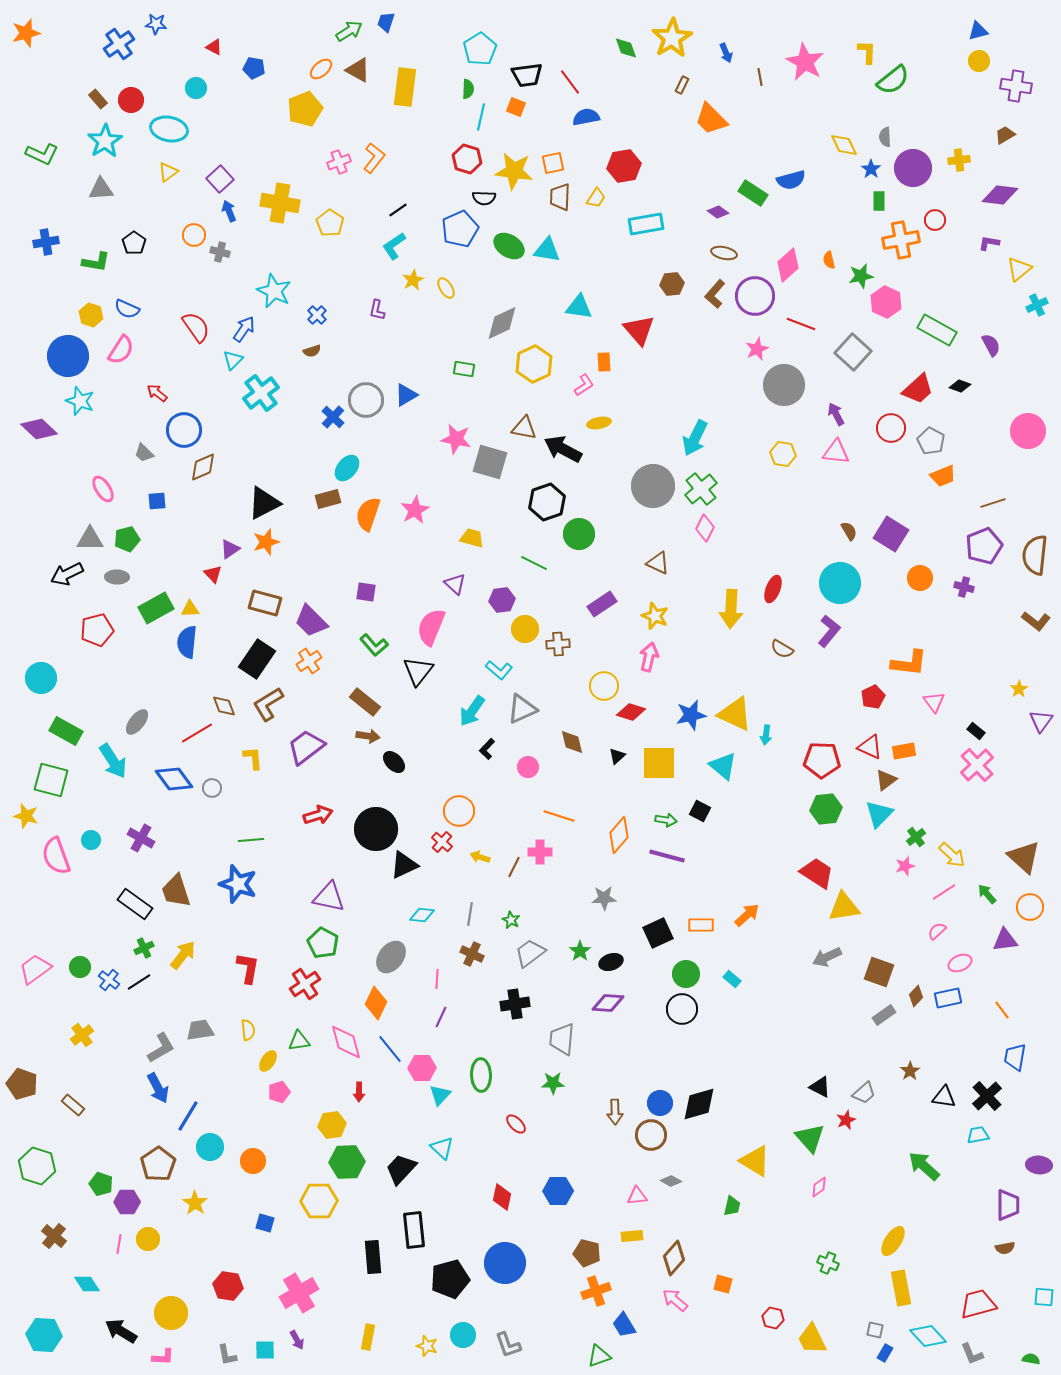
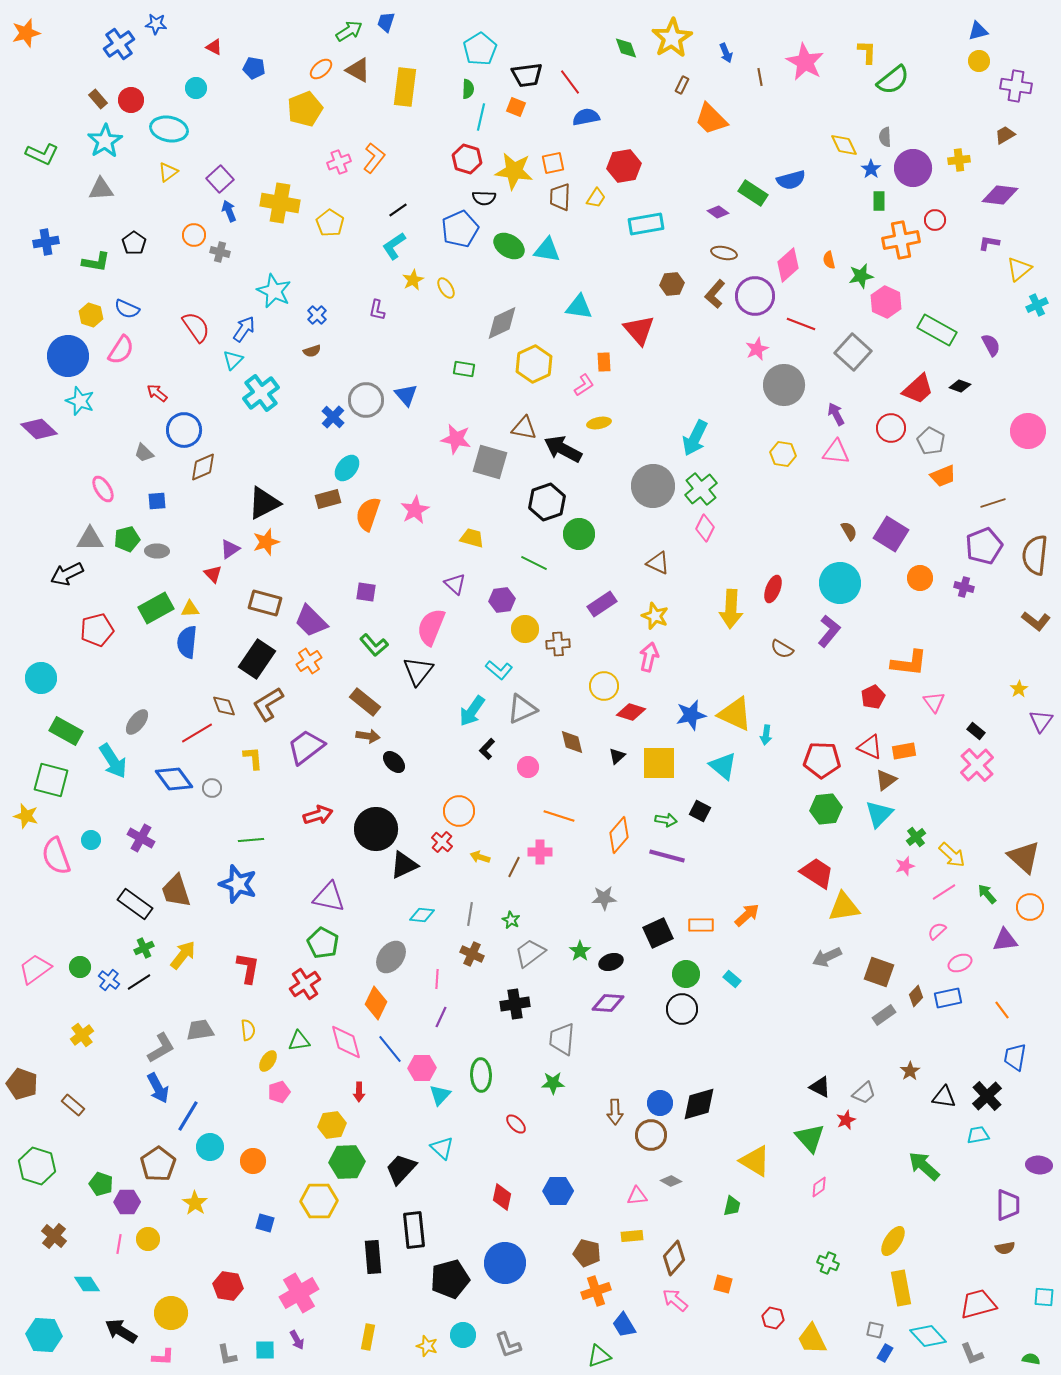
blue triangle at (406, 395): rotated 40 degrees counterclockwise
gray ellipse at (117, 577): moved 40 px right, 26 px up
